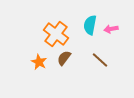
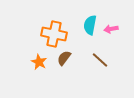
orange cross: moved 2 px left; rotated 25 degrees counterclockwise
